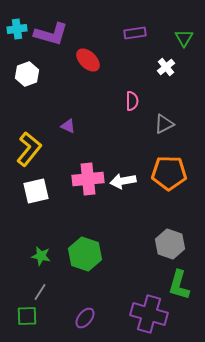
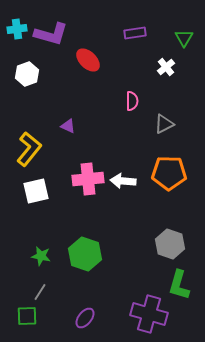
white arrow: rotated 15 degrees clockwise
